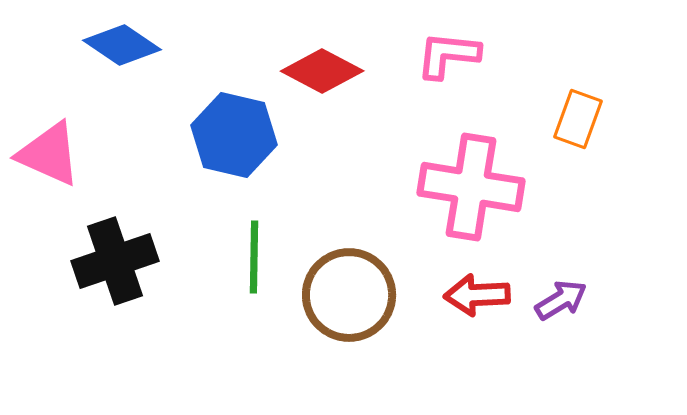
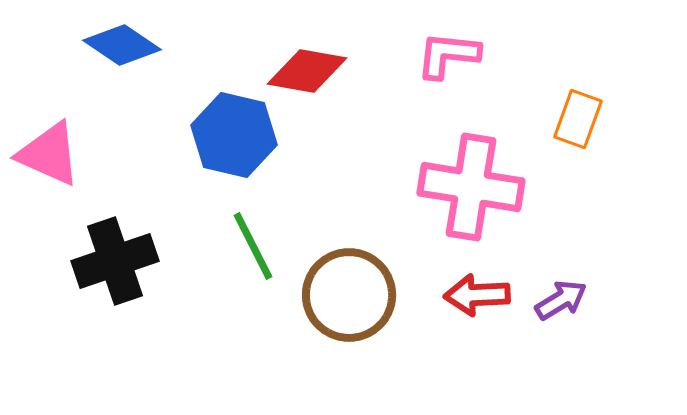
red diamond: moved 15 px left; rotated 18 degrees counterclockwise
green line: moved 1 px left, 11 px up; rotated 28 degrees counterclockwise
